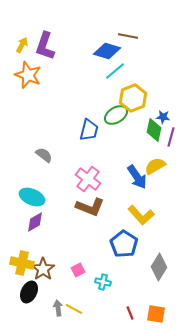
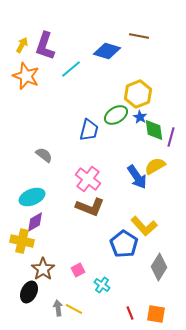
brown line: moved 11 px right
cyan line: moved 44 px left, 2 px up
orange star: moved 2 px left, 1 px down
yellow hexagon: moved 5 px right, 4 px up
blue star: moved 23 px left; rotated 24 degrees clockwise
green diamond: rotated 20 degrees counterclockwise
cyan ellipse: rotated 45 degrees counterclockwise
yellow L-shape: moved 3 px right, 11 px down
yellow cross: moved 22 px up
cyan cross: moved 1 px left, 3 px down; rotated 21 degrees clockwise
